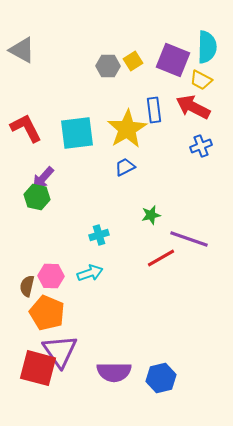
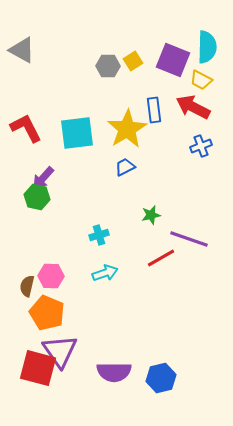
cyan arrow: moved 15 px right
